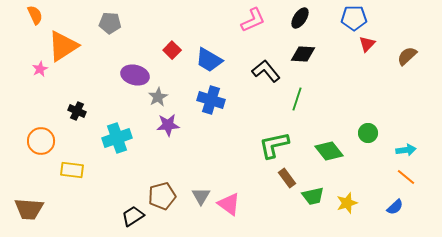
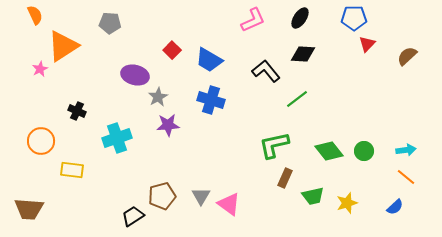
green line: rotated 35 degrees clockwise
green circle: moved 4 px left, 18 px down
brown rectangle: moved 2 px left; rotated 60 degrees clockwise
